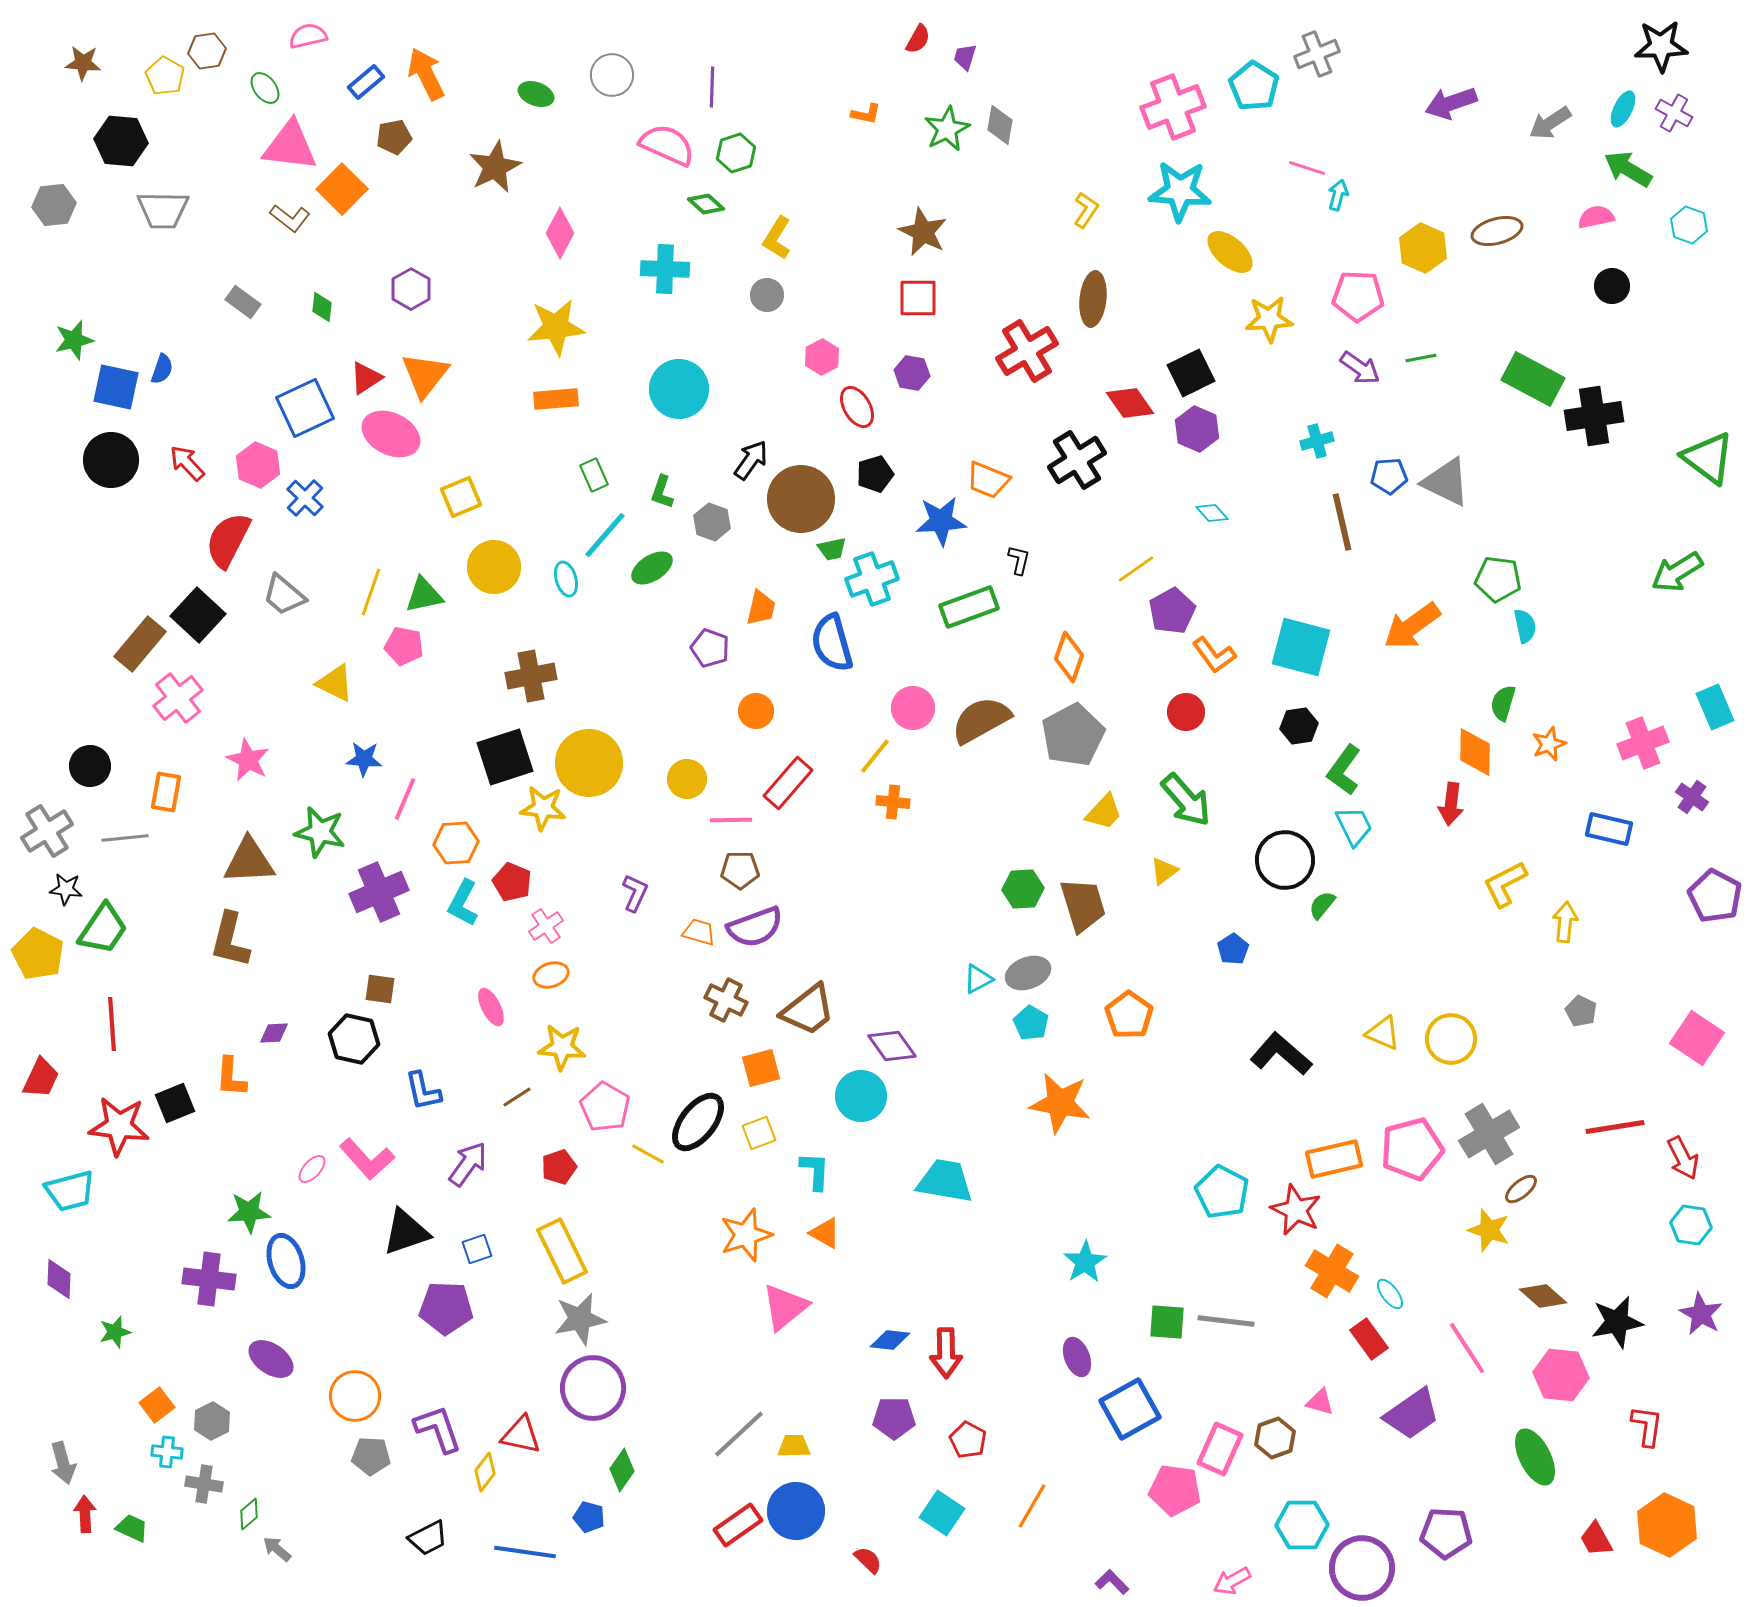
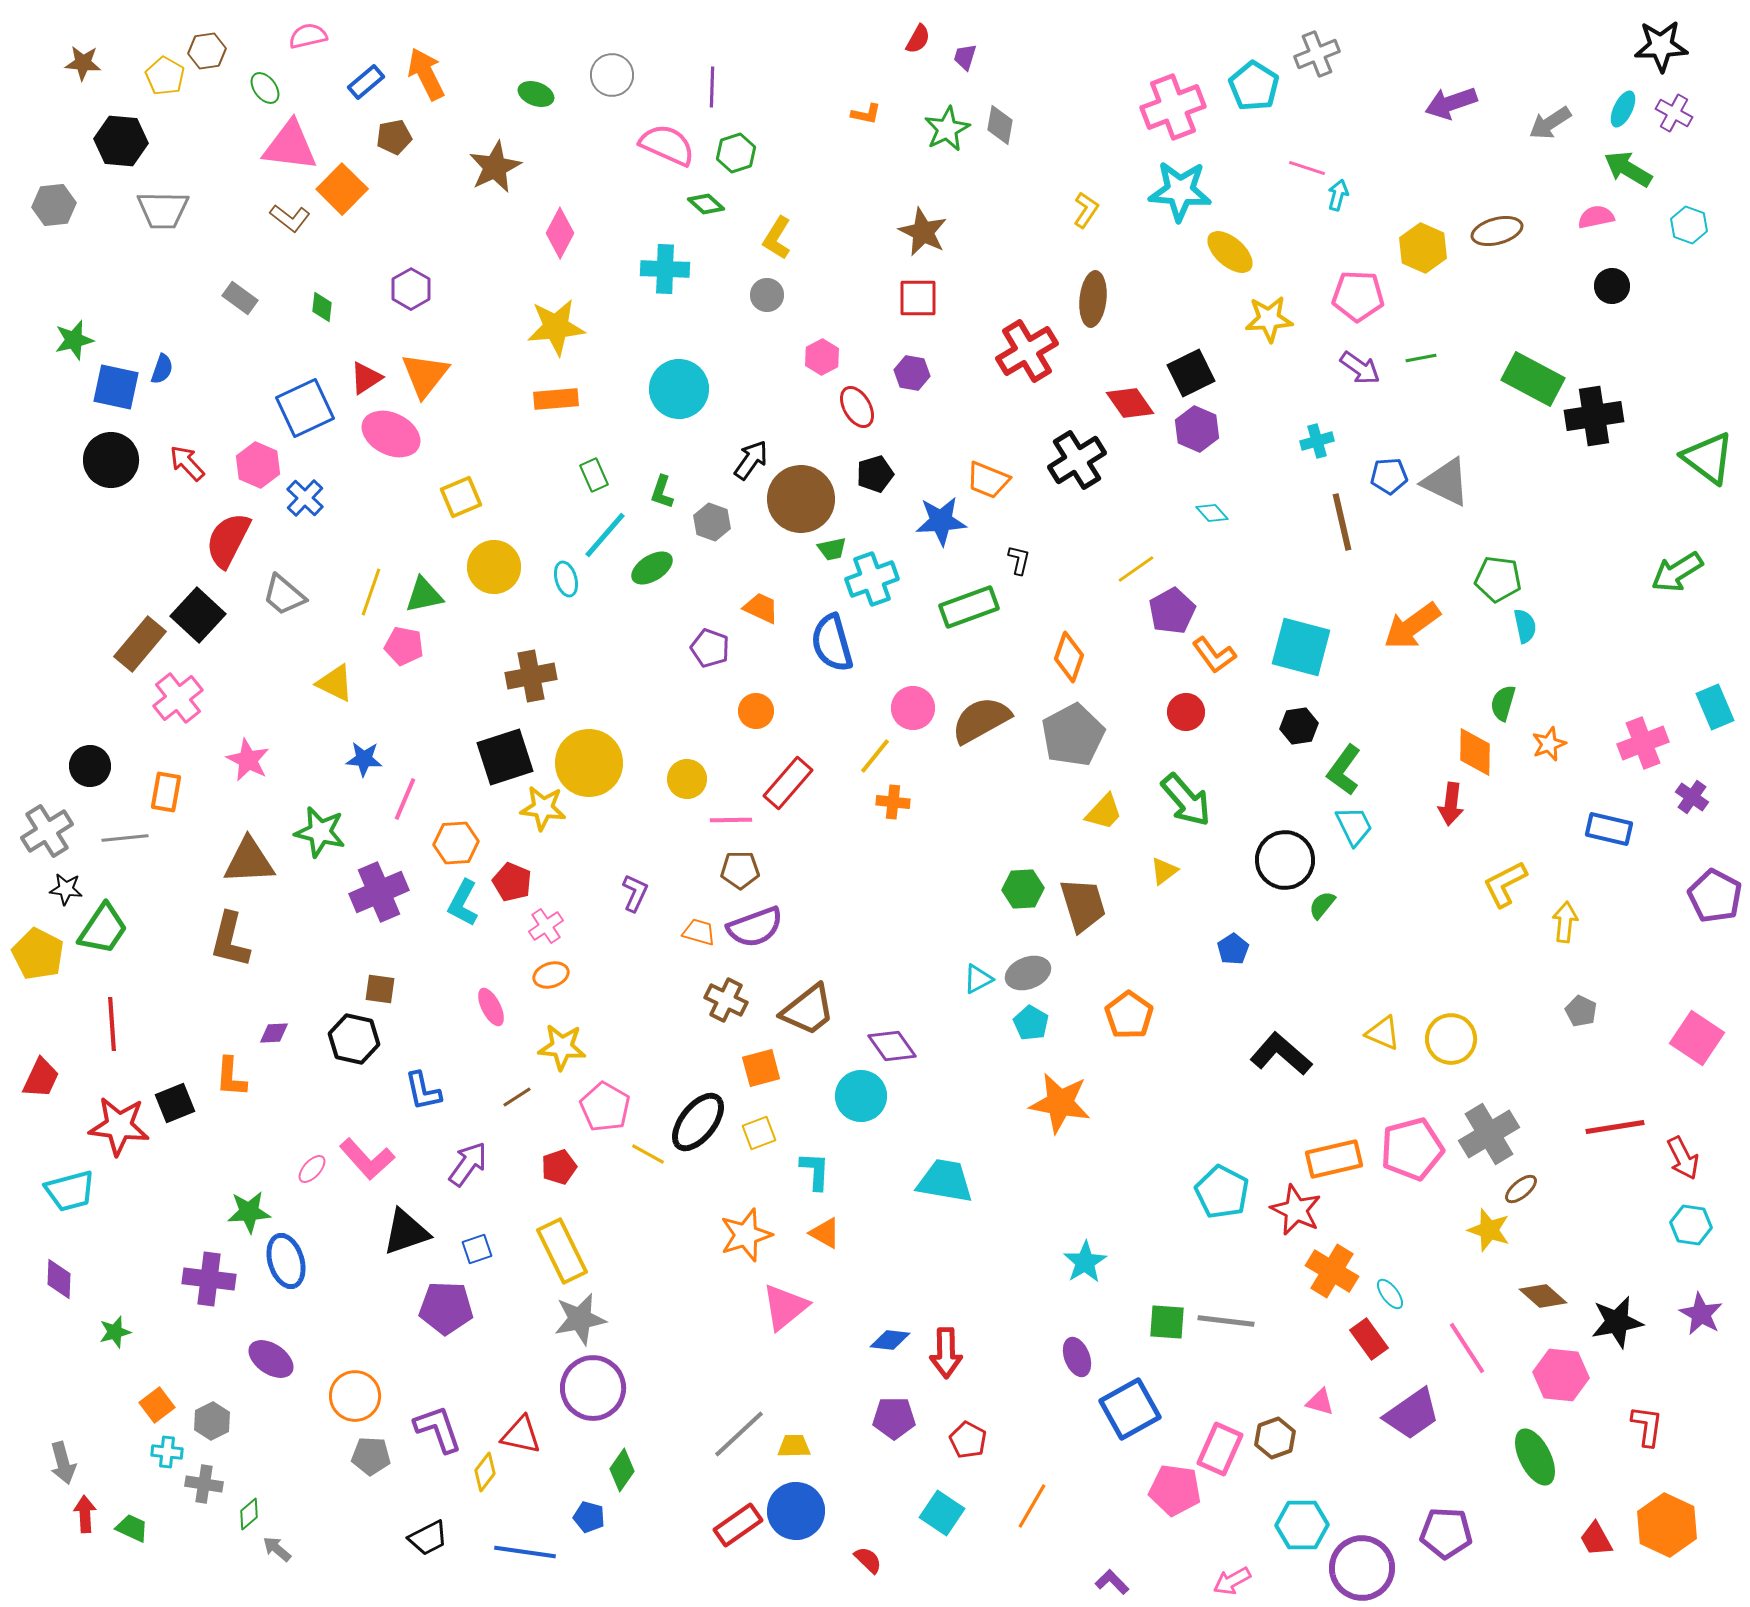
gray rectangle at (243, 302): moved 3 px left, 4 px up
orange trapezoid at (761, 608): rotated 78 degrees counterclockwise
